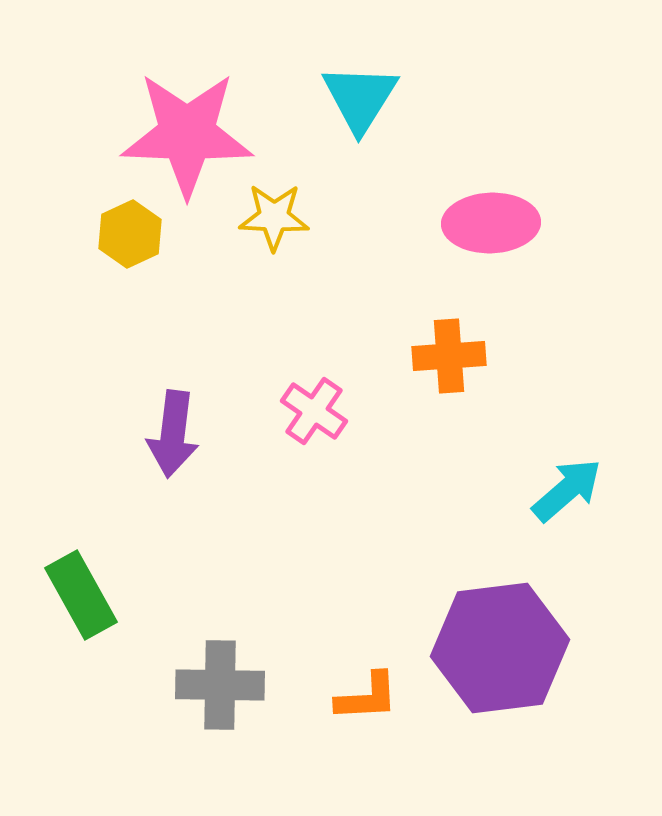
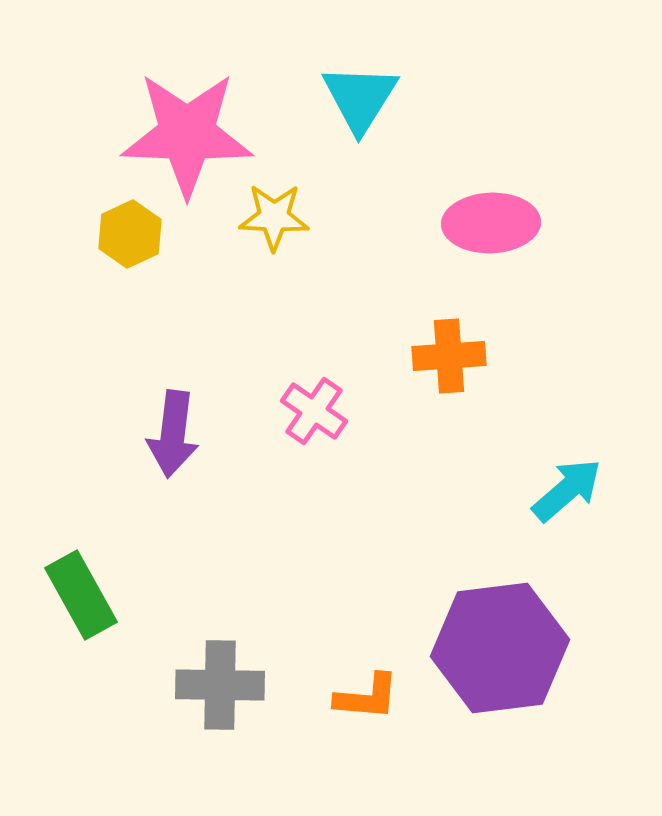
orange L-shape: rotated 8 degrees clockwise
